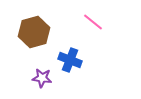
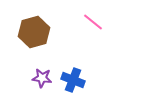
blue cross: moved 3 px right, 20 px down
